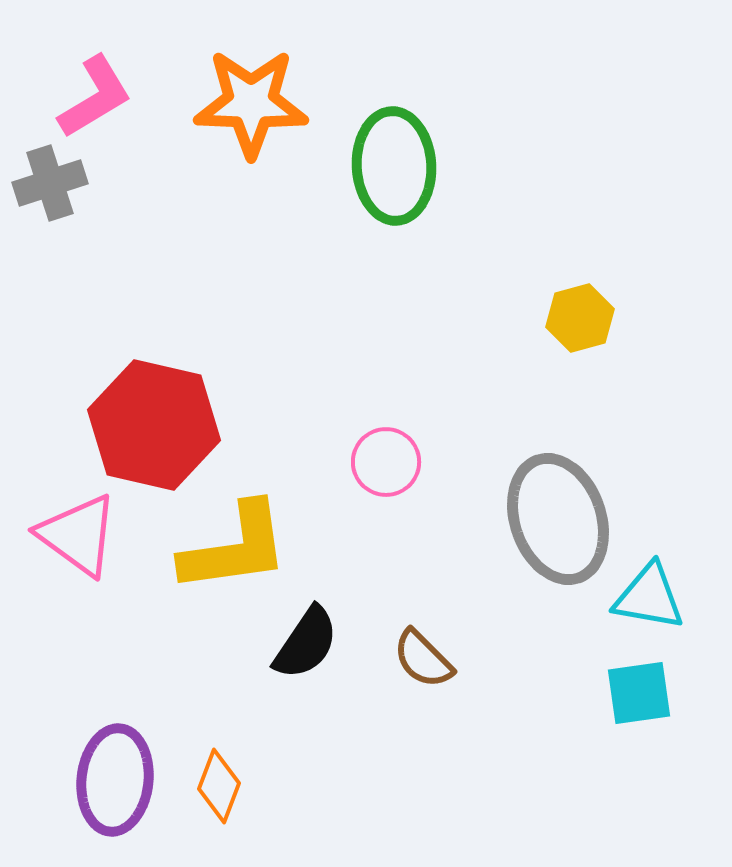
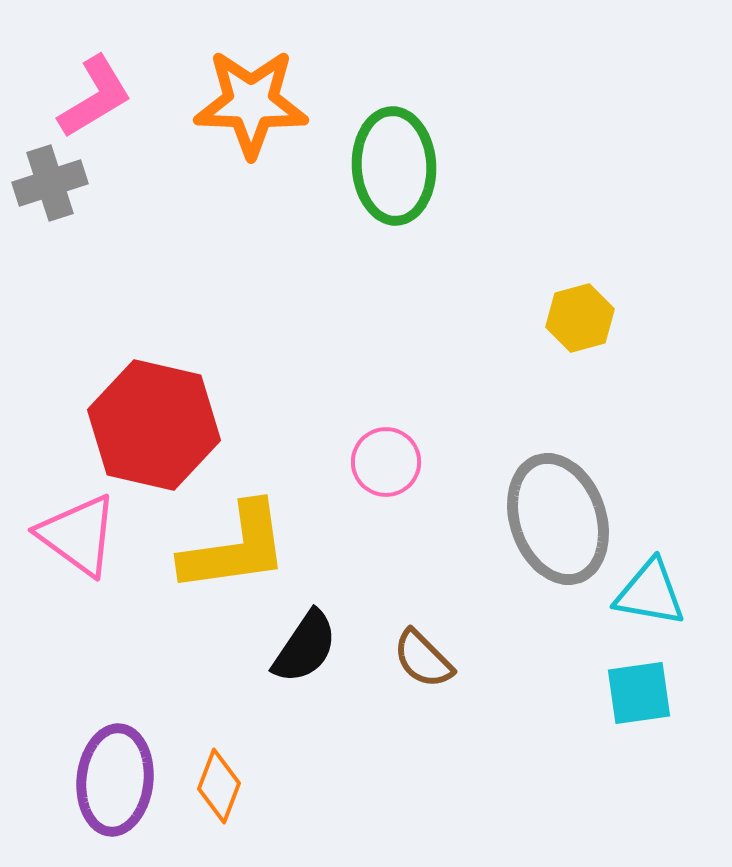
cyan triangle: moved 1 px right, 4 px up
black semicircle: moved 1 px left, 4 px down
